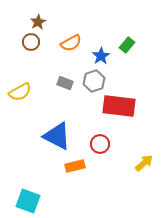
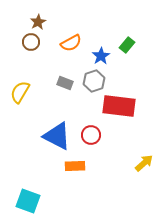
yellow semicircle: rotated 150 degrees clockwise
red circle: moved 9 px left, 9 px up
orange rectangle: rotated 12 degrees clockwise
